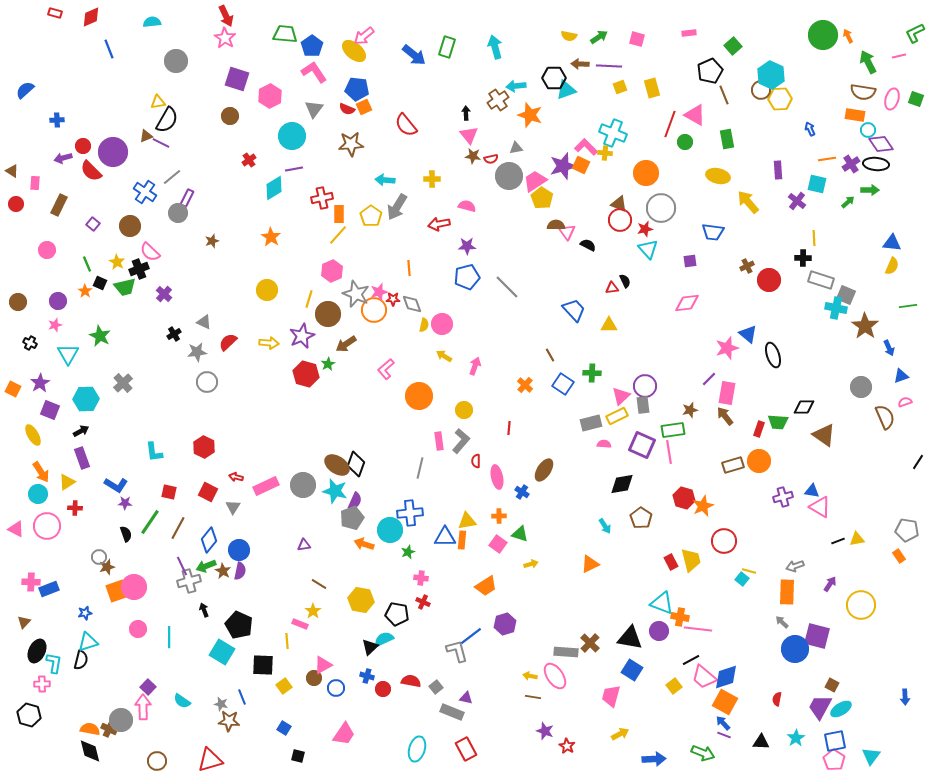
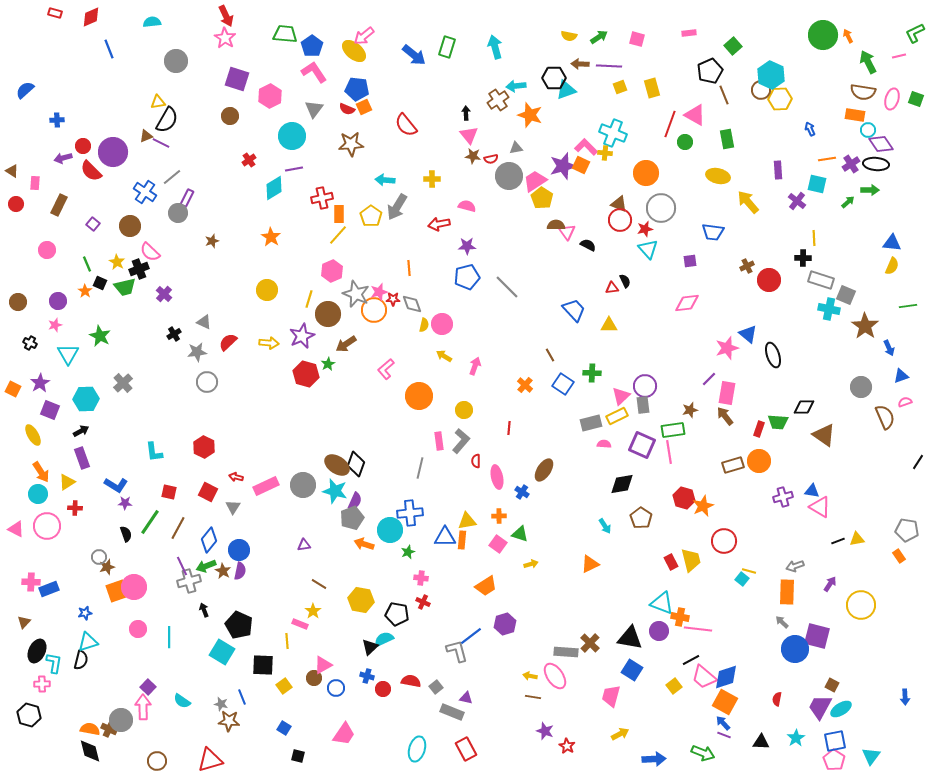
cyan cross at (836, 308): moved 7 px left, 1 px down
